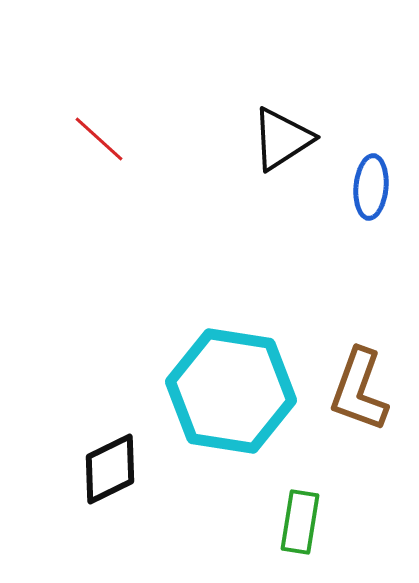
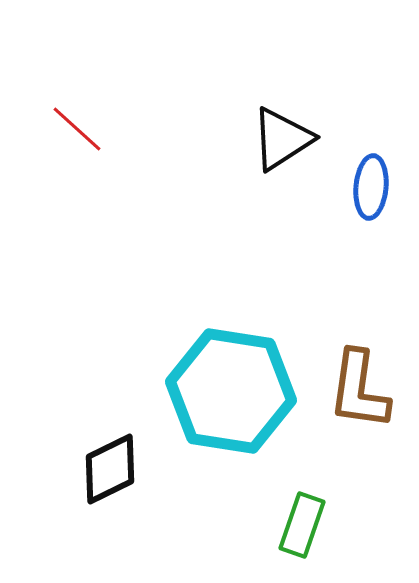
red line: moved 22 px left, 10 px up
brown L-shape: rotated 12 degrees counterclockwise
green rectangle: moved 2 px right, 3 px down; rotated 10 degrees clockwise
